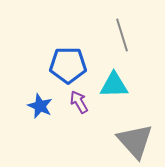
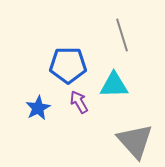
blue star: moved 2 px left, 2 px down; rotated 20 degrees clockwise
